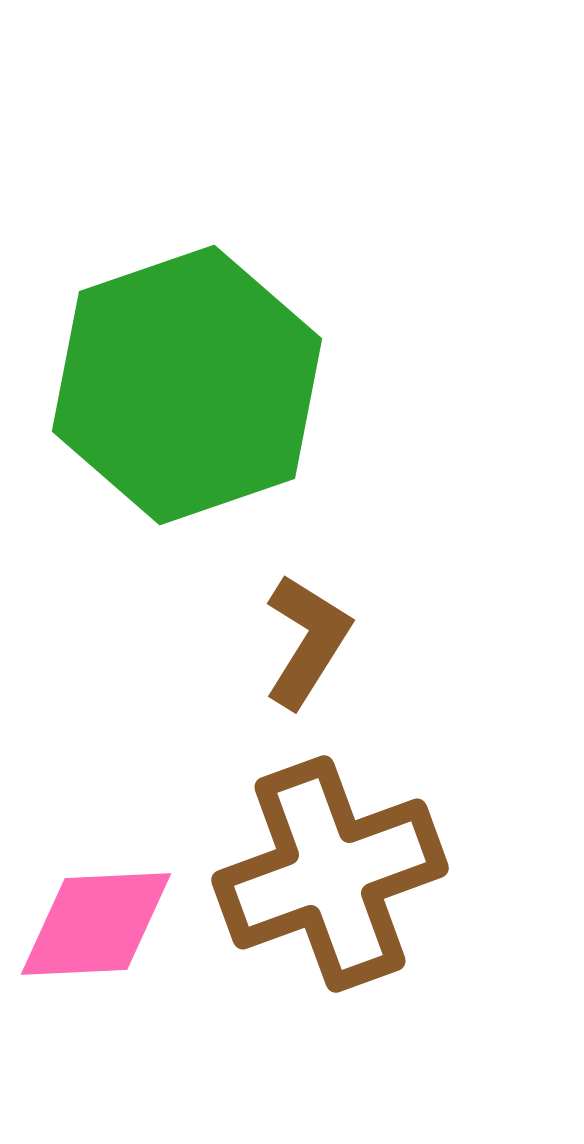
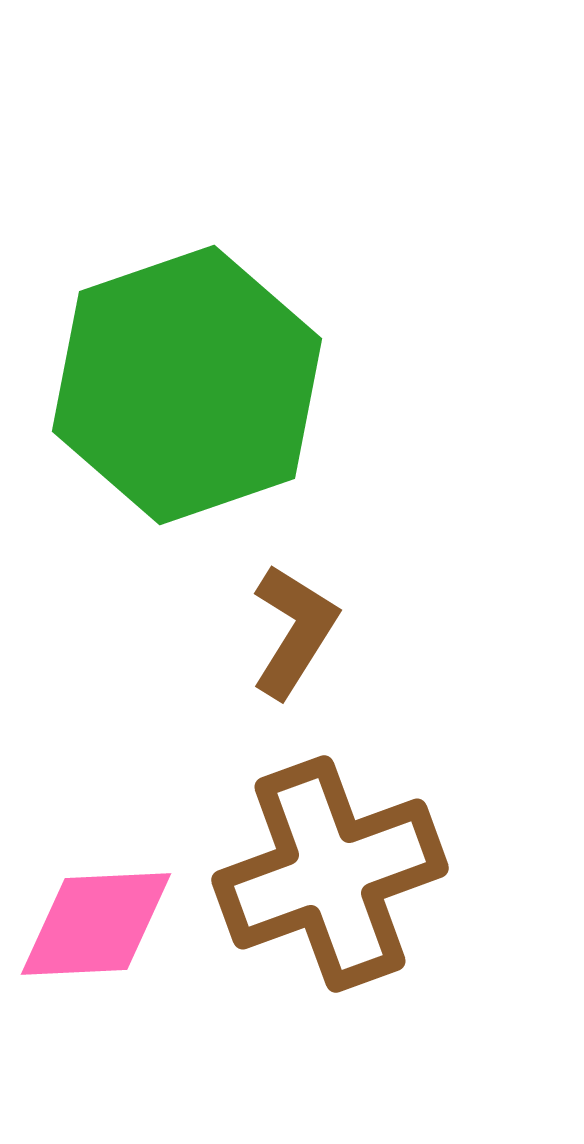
brown L-shape: moved 13 px left, 10 px up
